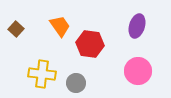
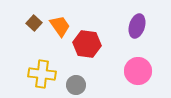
brown square: moved 18 px right, 6 px up
red hexagon: moved 3 px left
gray circle: moved 2 px down
